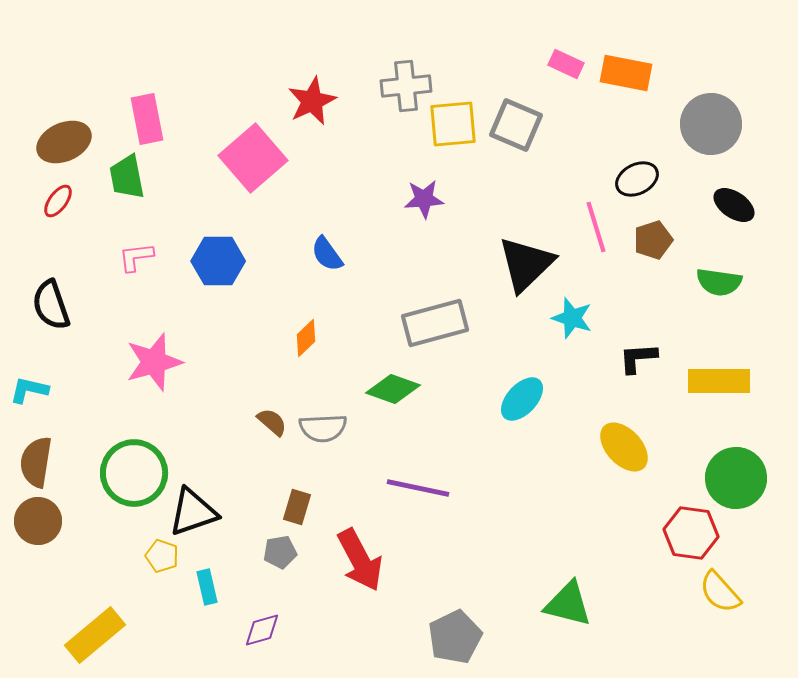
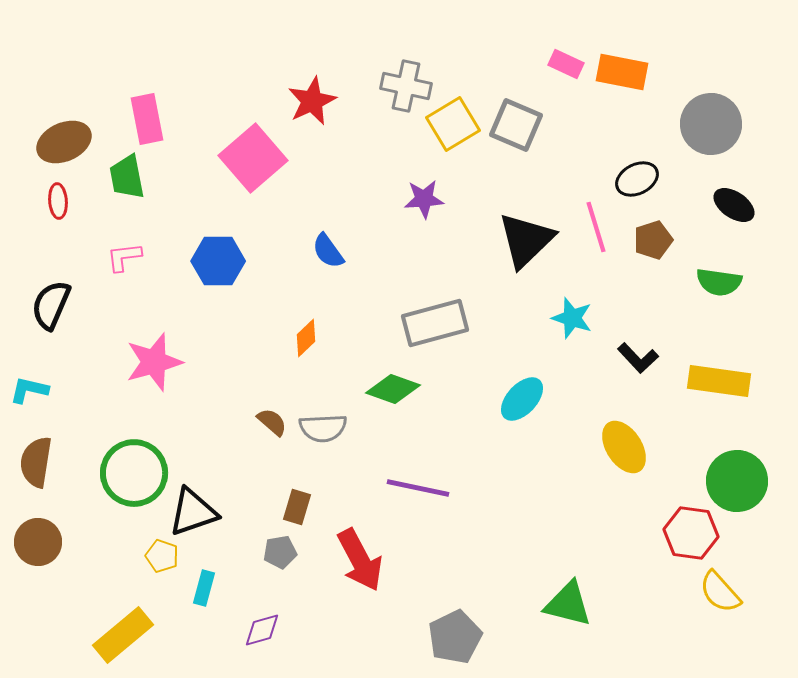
orange rectangle at (626, 73): moved 4 px left, 1 px up
gray cross at (406, 86): rotated 18 degrees clockwise
yellow square at (453, 124): rotated 26 degrees counterclockwise
red ellipse at (58, 201): rotated 40 degrees counterclockwise
blue semicircle at (327, 254): moved 1 px right, 3 px up
pink L-shape at (136, 257): moved 12 px left
black triangle at (526, 264): moved 24 px up
black semicircle at (51, 305): rotated 42 degrees clockwise
black L-shape at (638, 358): rotated 129 degrees counterclockwise
yellow rectangle at (719, 381): rotated 8 degrees clockwise
yellow ellipse at (624, 447): rotated 10 degrees clockwise
green circle at (736, 478): moved 1 px right, 3 px down
brown circle at (38, 521): moved 21 px down
cyan rectangle at (207, 587): moved 3 px left, 1 px down; rotated 28 degrees clockwise
yellow rectangle at (95, 635): moved 28 px right
